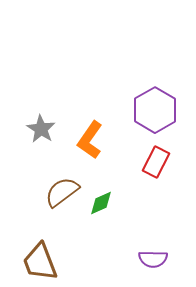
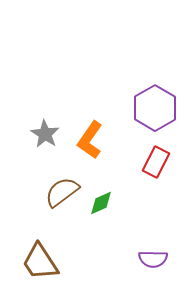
purple hexagon: moved 2 px up
gray star: moved 4 px right, 5 px down
brown trapezoid: rotated 12 degrees counterclockwise
